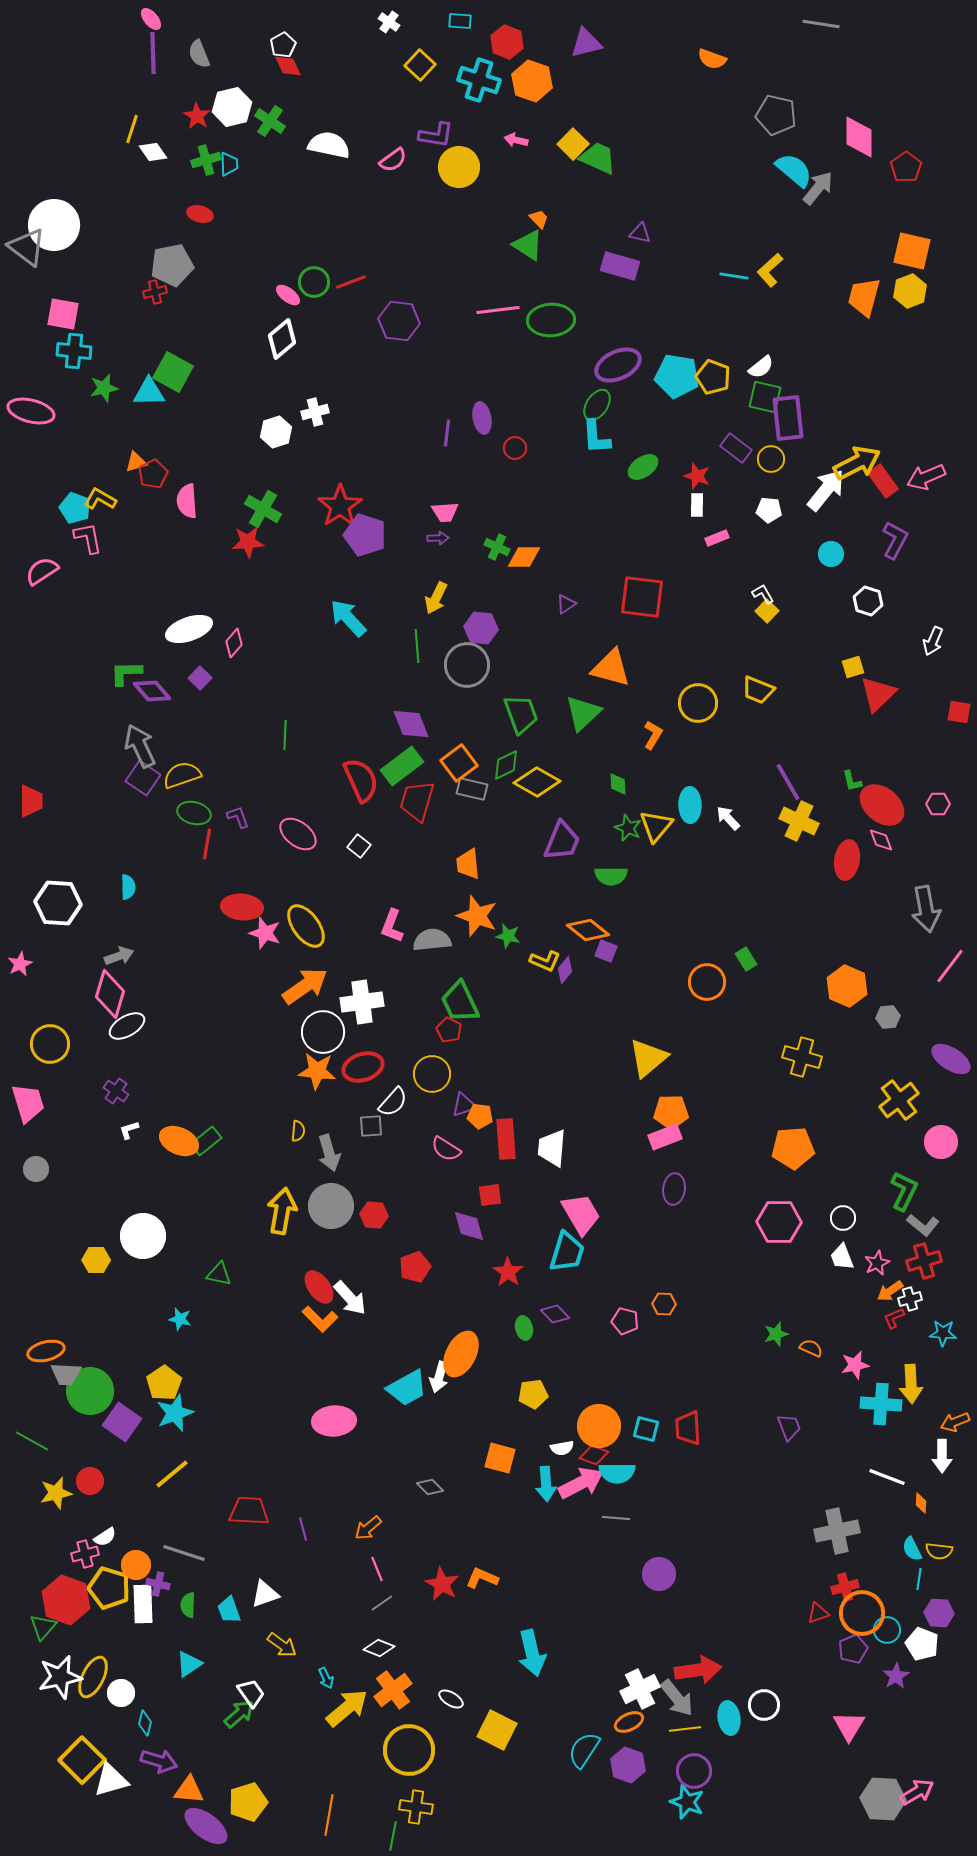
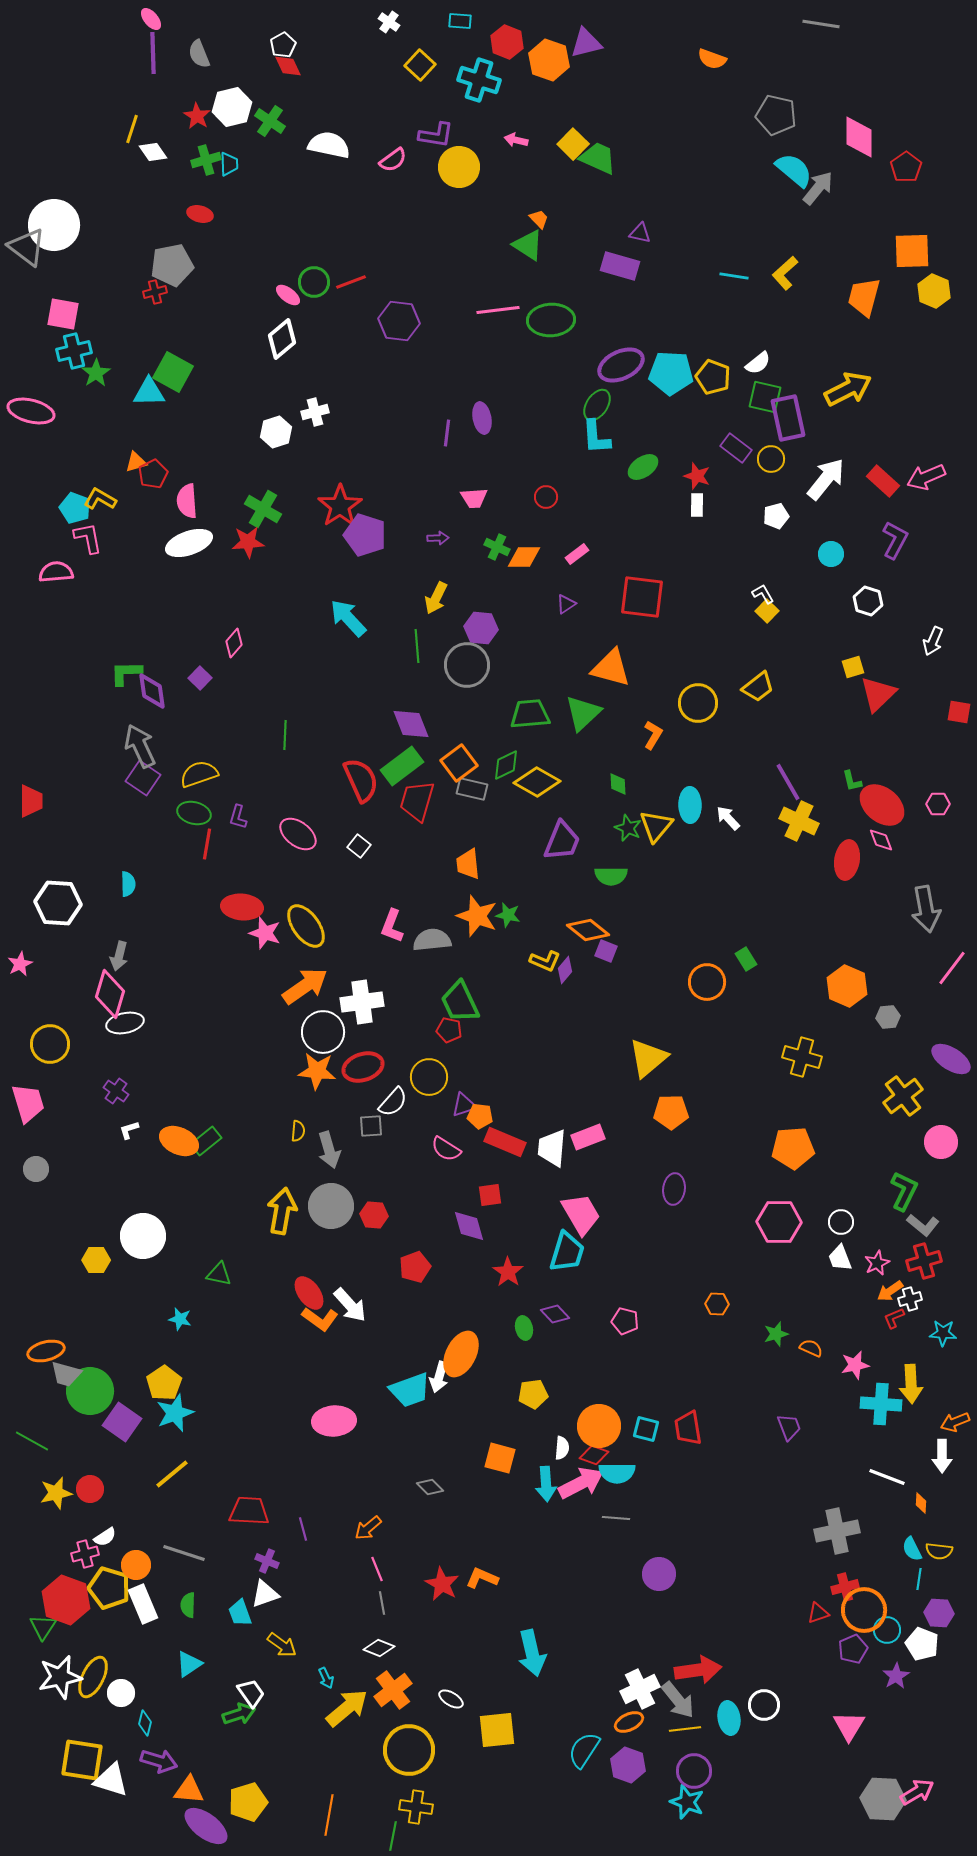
orange hexagon at (532, 81): moved 17 px right, 21 px up
orange square at (912, 251): rotated 15 degrees counterclockwise
yellow L-shape at (770, 270): moved 15 px right, 3 px down
yellow hexagon at (910, 291): moved 24 px right; rotated 16 degrees counterclockwise
cyan cross at (74, 351): rotated 20 degrees counterclockwise
purple ellipse at (618, 365): moved 3 px right
white semicircle at (761, 367): moved 3 px left, 4 px up
cyan pentagon at (677, 376): moved 6 px left, 3 px up; rotated 6 degrees counterclockwise
green star at (104, 388): moved 8 px left, 15 px up; rotated 20 degrees counterclockwise
purple rectangle at (788, 418): rotated 6 degrees counterclockwise
red circle at (515, 448): moved 31 px right, 49 px down
yellow arrow at (857, 463): moved 9 px left, 74 px up
red rectangle at (883, 481): rotated 12 degrees counterclockwise
white arrow at (826, 490): moved 11 px up
white pentagon at (769, 510): moved 7 px right, 6 px down; rotated 20 degrees counterclockwise
pink trapezoid at (445, 512): moved 29 px right, 14 px up
pink rectangle at (717, 538): moved 140 px left, 16 px down; rotated 15 degrees counterclockwise
pink semicircle at (42, 571): moved 14 px right, 1 px down; rotated 28 degrees clockwise
white ellipse at (189, 629): moved 86 px up
yellow trapezoid at (758, 690): moved 3 px up; rotated 60 degrees counterclockwise
purple diamond at (152, 691): rotated 33 degrees clockwise
green trapezoid at (521, 714): moved 9 px right; rotated 75 degrees counterclockwise
yellow semicircle at (182, 775): moved 17 px right, 1 px up
purple L-shape at (238, 817): rotated 145 degrees counterclockwise
cyan semicircle at (128, 887): moved 3 px up
green star at (508, 936): moved 21 px up
gray arrow at (119, 956): rotated 124 degrees clockwise
pink line at (950, 966): moved 2 px right, 2 px down
white ellipse at (127, 1026): moved 2 px left, 3 px up; rotated 18 degrees clockwise
red pentagon at (449, 1030): rotated 15 degrees counterclockwise
yellow circle at (432, 1074): moved 3 px left, 3 px down
yellow cross at (899, 1100): moved 4 px right, 4 px up
pink rectangle at (665, 1137): moved 77 px left
red rectangle at (506, 1139): moved 1 px left, 3 px down; rotated 63 degrees counterclockwise
gray arrow at (329, 1153): moved 3 px up
white circle at (843, 1218): moved 2 px left, 4 px down
white trapezoid at (842, 1257): moved 2 px left, 1 px down
red ellipse at (319, 1287): moved 10 px left, 6 px down
white arrow at (350, 1298): moved 7 px down
orange hexagon at (664, 1304): moved 53 px right
orange L-shape at (320, 1319): rotated 9 degrees counterclockwise
gray trapezoid at (66, 1374): rotated 12 degrees clockwise
cyan trapezoid at (407, 1388): moved 3 px right, 2 px down; rotated 9 degrees clockwise
red trapezoid at (688, 1428): rotated 6 degrees counterclockwise
white semicircle at (562, 1448): rotated 75 degrees counterclockwise
red circle at (90, 1481): moved 8 px down
purple cross at (158, 1584): moved 109 px right, 23 px up; rotated 10 degrees clockwise
gray line at (382, 1603): rotated 65 degrees counterclockwise
white rectangle at (143, 1604): rotated 21 degrees counterclockwise
cyan trapezoid at (229, 1610): moved 11 px right, 3 px down
orange circle at (862, 1613): moved 2 px right, 3 px up
green triangle at (43, 1627): rotated 8 degrees counterclockwise
gray arrow at (677, 1698): moved 1 px right, 2 px down
green arrow at (239, 1714): rotated 24 degrees clockwise
yellow square at (497, 1730): rotated 33 degrees counterclockwise
yellow square at (82, 1760): rotated 36 degrees counterclockwise
white triangle at (111, 1780): rotated 33 degrees clockwise
